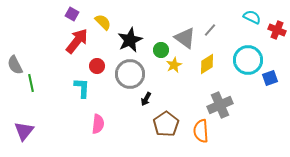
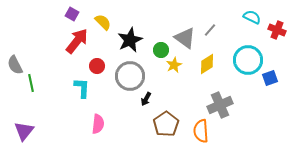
gray circle: moved 2 px down
